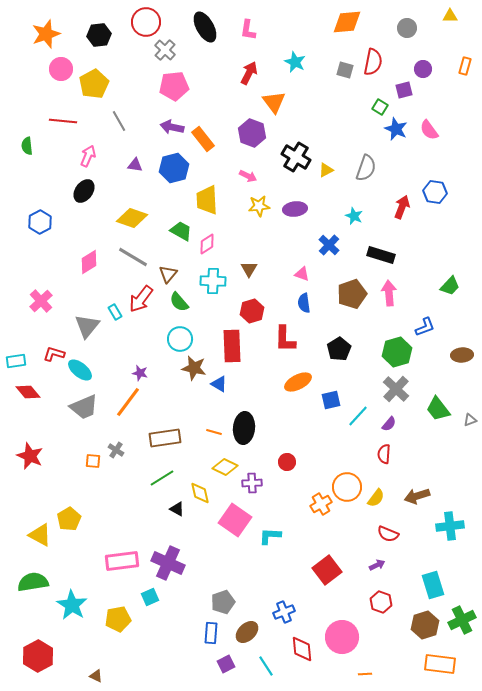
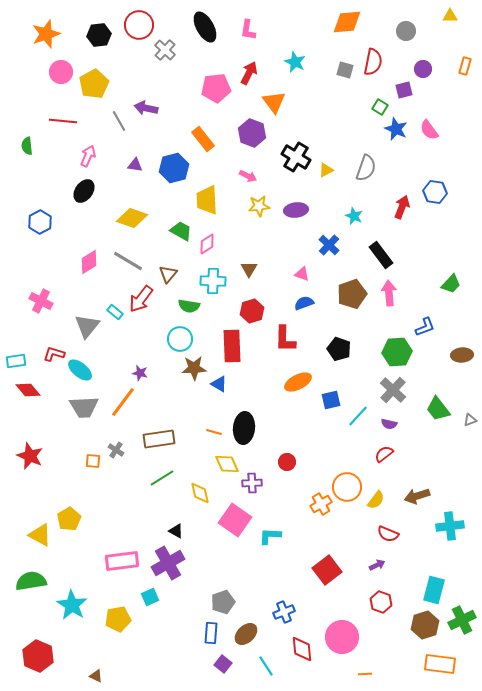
red circle at (146, 22): moved 7 px left, 3 px down
gray circle at (407, 28): moved 1 px left, 3 px down
pink circle at (61, 69): moved 3 px down
pink pentagon at (174, 86): moved 42 px right, 2 px down
purple arrow at (172, 127): moved 26 px left, 19 px up
purple ellipse at (295, 209): moved 1 px right, 1 px down
black rectangle at (381, 255): rotated 36 degrees clockwise
gray line at (133, 257): moved 5 px left, 4 px down
green trapezoid at (450, 286): moved 1 px right, 2 px up
pink cross at (41, 301): rotated 20 degrees counterclockwise
green semicircle at (179, 302): moved 10 px right, 4 px down; rotated 40 degrees counterclockwise
blue semicircle at (304, 303): rotated 78 degrees clockwise
cyan rectangle at (115, 312): rotated 21 degrees counterclockwise
black pentagon at (339, 349): rotated 20 degrees counterclockwise
green hexagon at (397, 352): rotated 12 degrees clockwise
brown star at (194, 368): rotated 15 degrees counterclockwise
gray cross at (396, 389): moved 3 px left, 1 px down
red diamond at (28, 392): moved 2 px up
orange line at (128, 402): moved 5 px left
gray trapezoid at (84, 407): rotated 20 degrees clockwise
purple semicircle at (389, 424): rotated 63 degrees clockwise
brown rectangle at (165, 438): moved 6 px left, 1 px down
red semicircle at (384, 454): rotated 48 degrees clockwise
yellow diamond at (225, 467): moved 2 px right, 3 px up; rotated 40 degrees clockwise
yellow semicircle at (376, 498): moved 2 px down
black triangle at (177, 509): moved 1 px left, 22 px down
purple cross at (168, 563): rotated 36 degrees clockwise
green semicircle at (33, 582): moved 2 px left, 1 px up
cyan rectangle at (433, 585): moved 1 px right, 5 px down; rotated 32 degrees clockwise
brown ellipse at (247, 632): moved 1 px left, 2 px down
red hexagon at (38, 656): rotated 8 degrees counterclockwise
purple square at (226, 664): moved 3 px left; rotated 24 degrees counterclockwise
